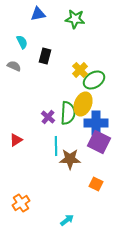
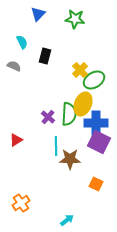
blue triangle: rotated 35 degrees counterclockwise
green semicircle: moved 1 px right, 1 px down
